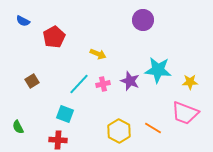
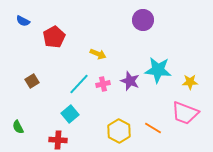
cyan square: moved 5 px right; rotated 30 degrees clockwise
